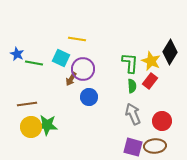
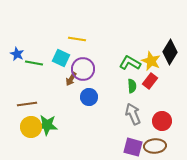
green L-shape: rotated 65 degrees counterclockwise
